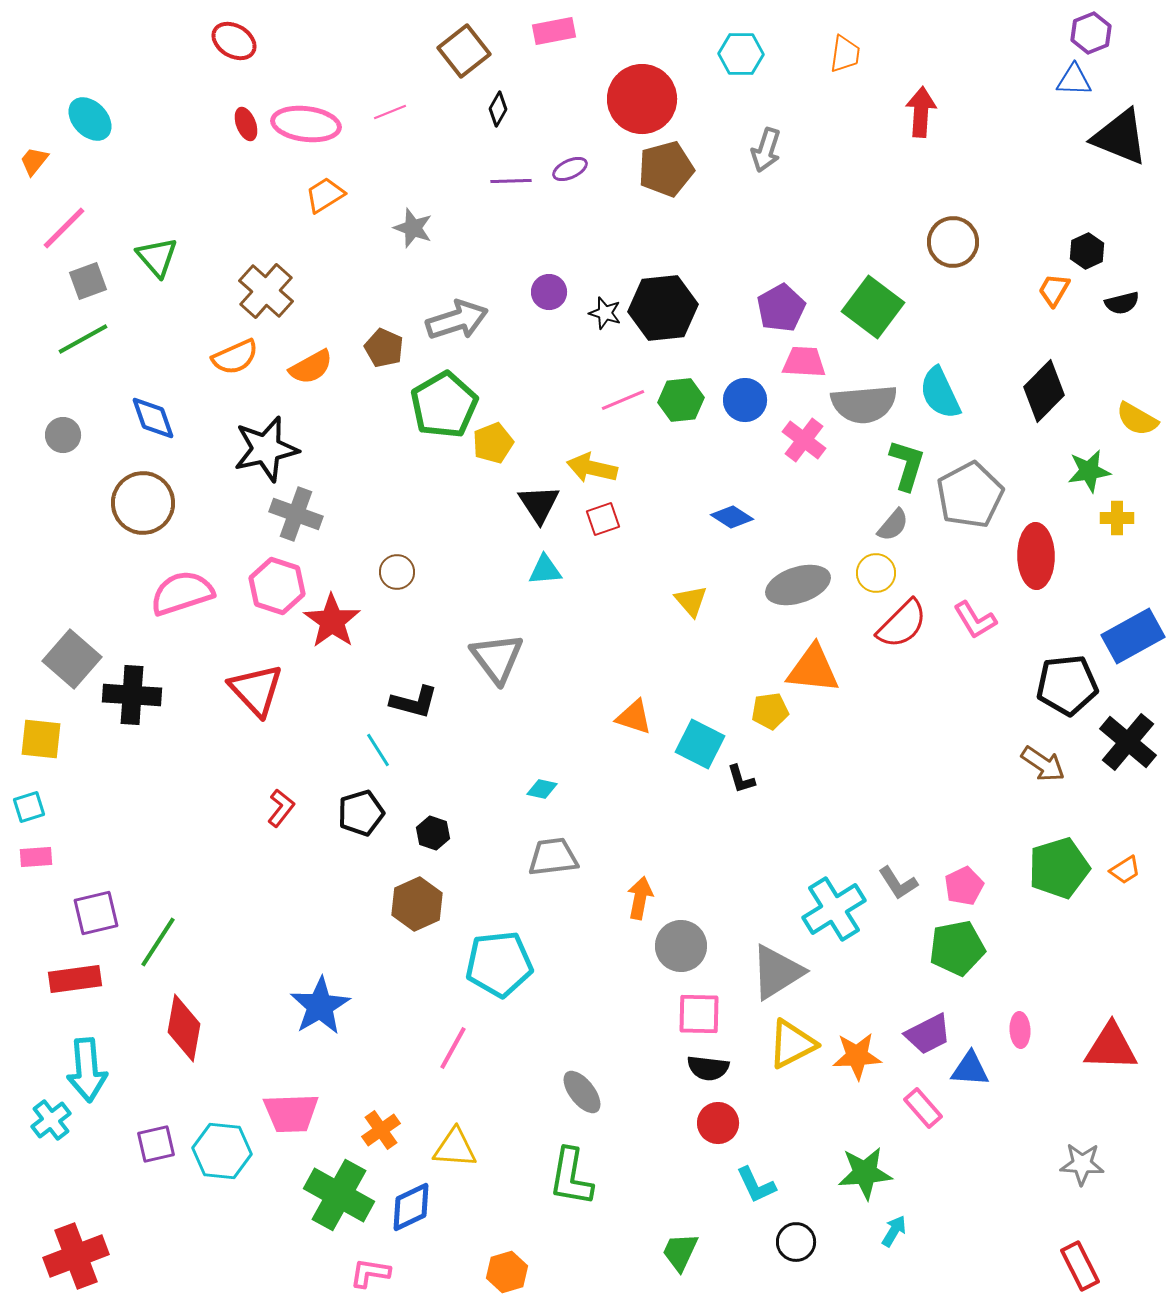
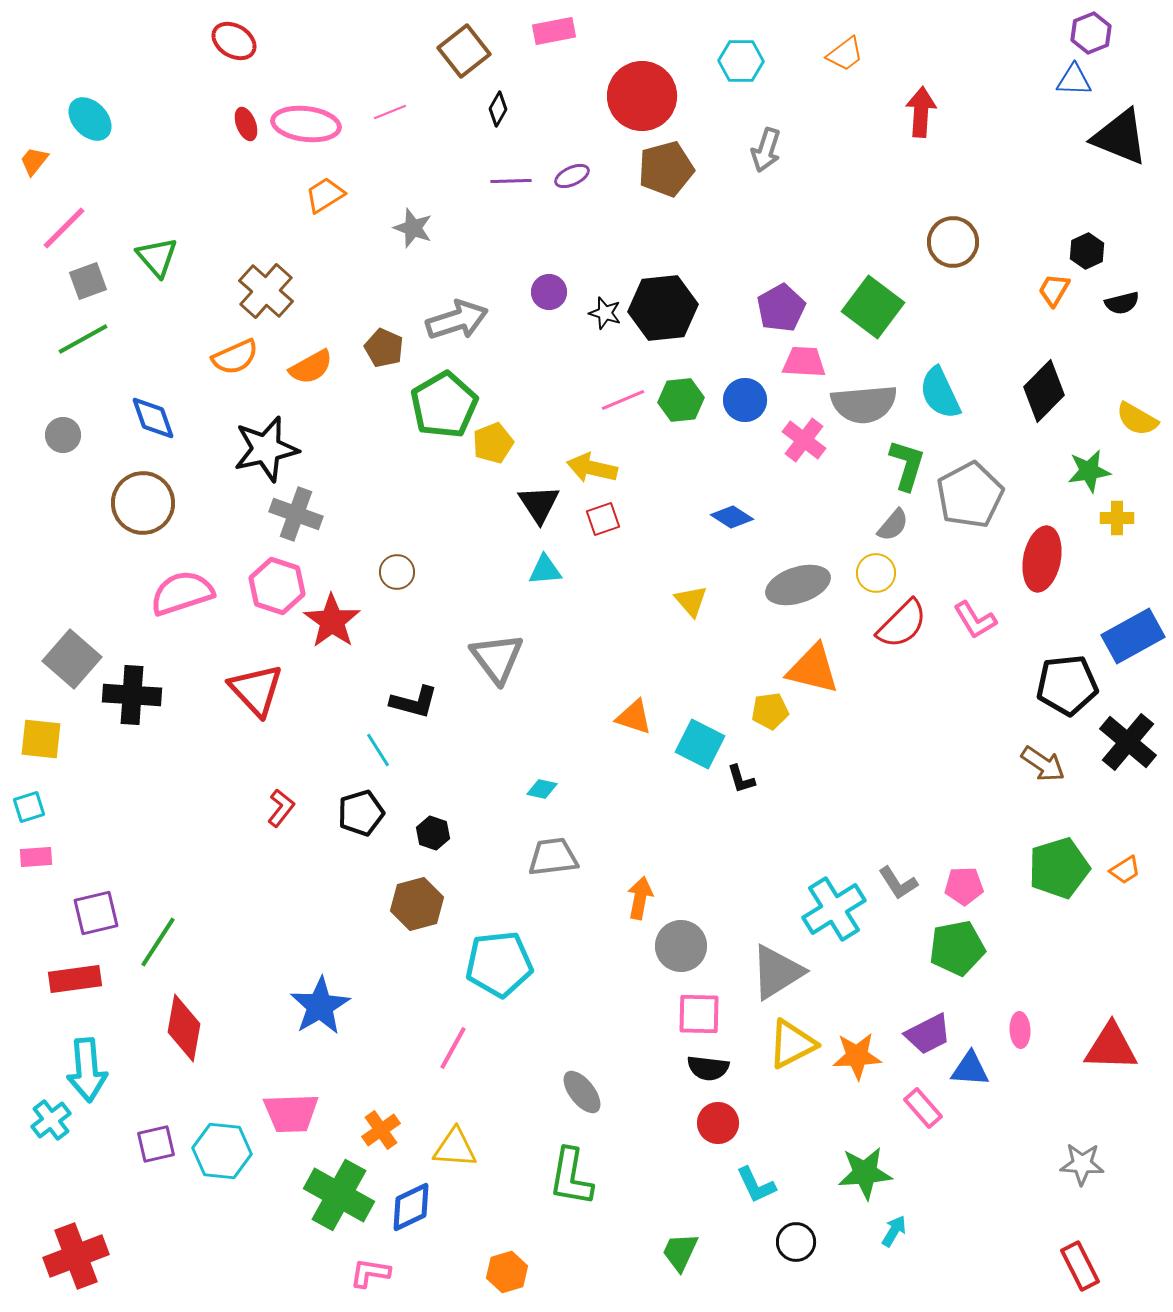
cyan hexagon at (741, 54): moved 7 px down
orange trapezoid at (845, 54): rotated 45 degrees clockwise
red circle at (642, 99): moved 3 px up
purple ellipse at (570, 169): moved 2 px right, 7 px down
red ellipse at (1036, 556): moved 6 px right, 3 px down; rotated 12 degrees clockwise
orange triangle at (813, 669): rotated 8 degrees clockwise
pink pentagon at (964, 886): rotated 24 degrees clockwise
brown hexagon at (417, 904): rotated 9 degrees clockwise
